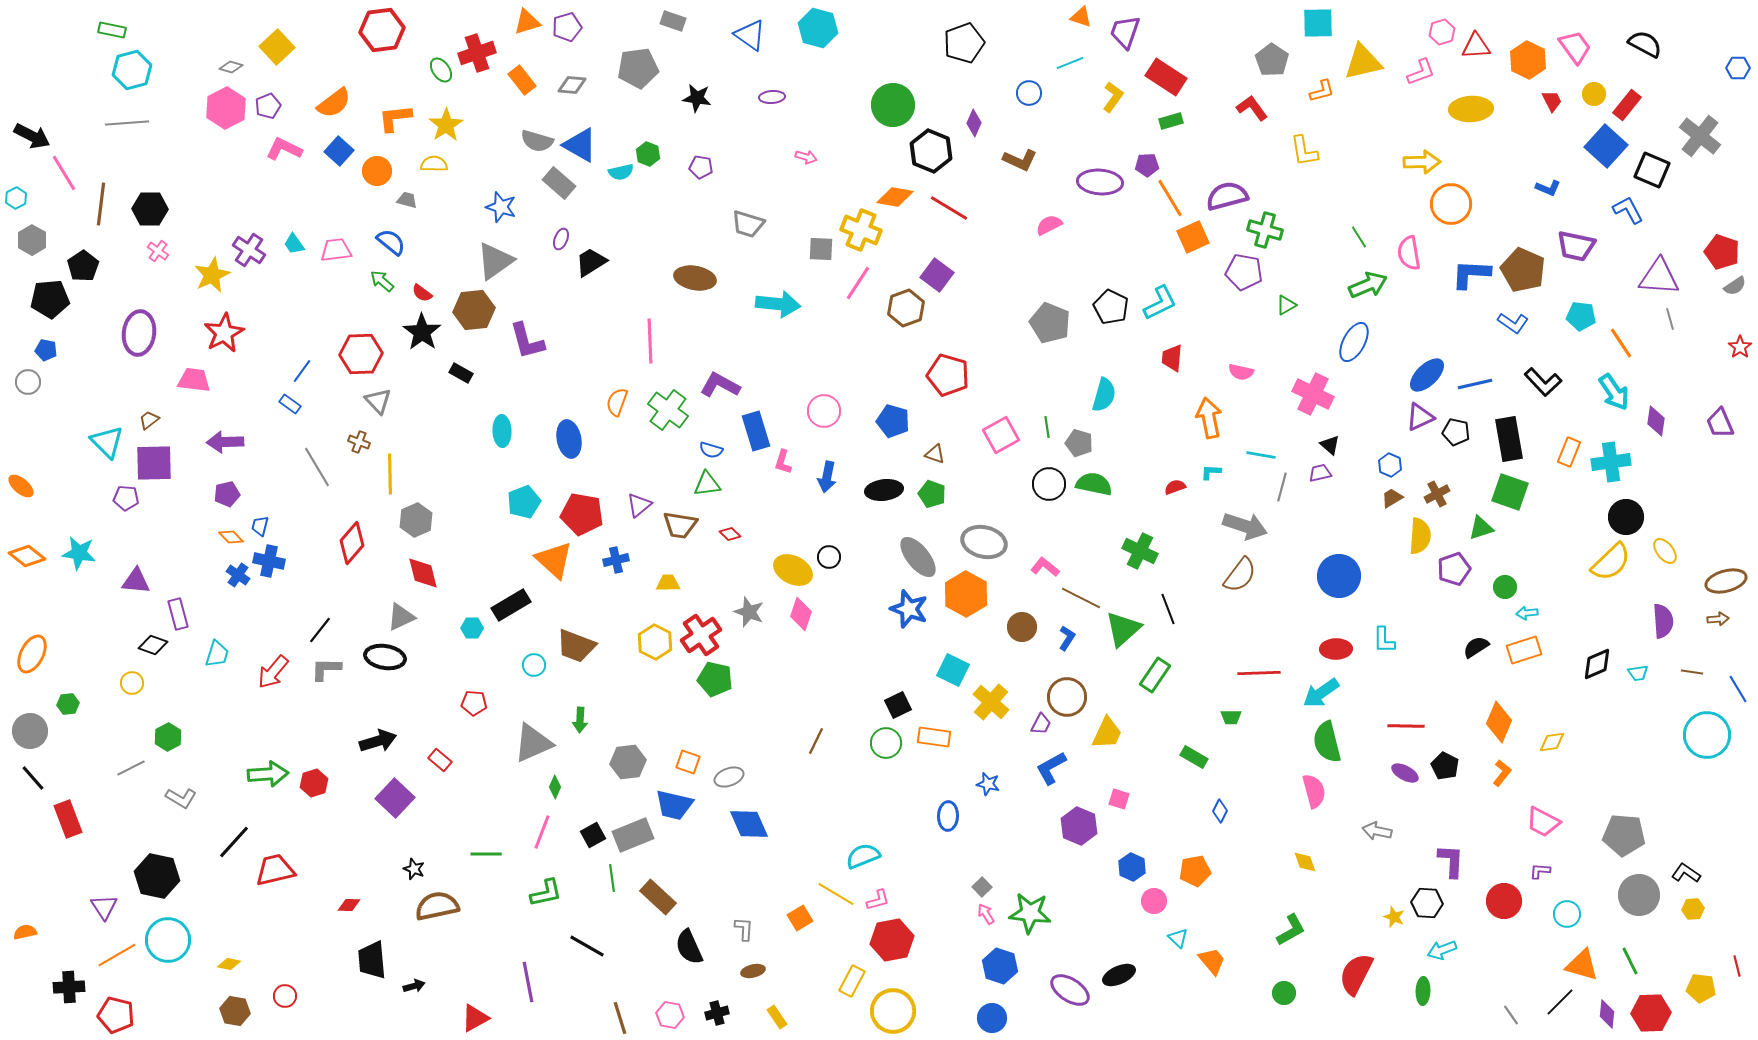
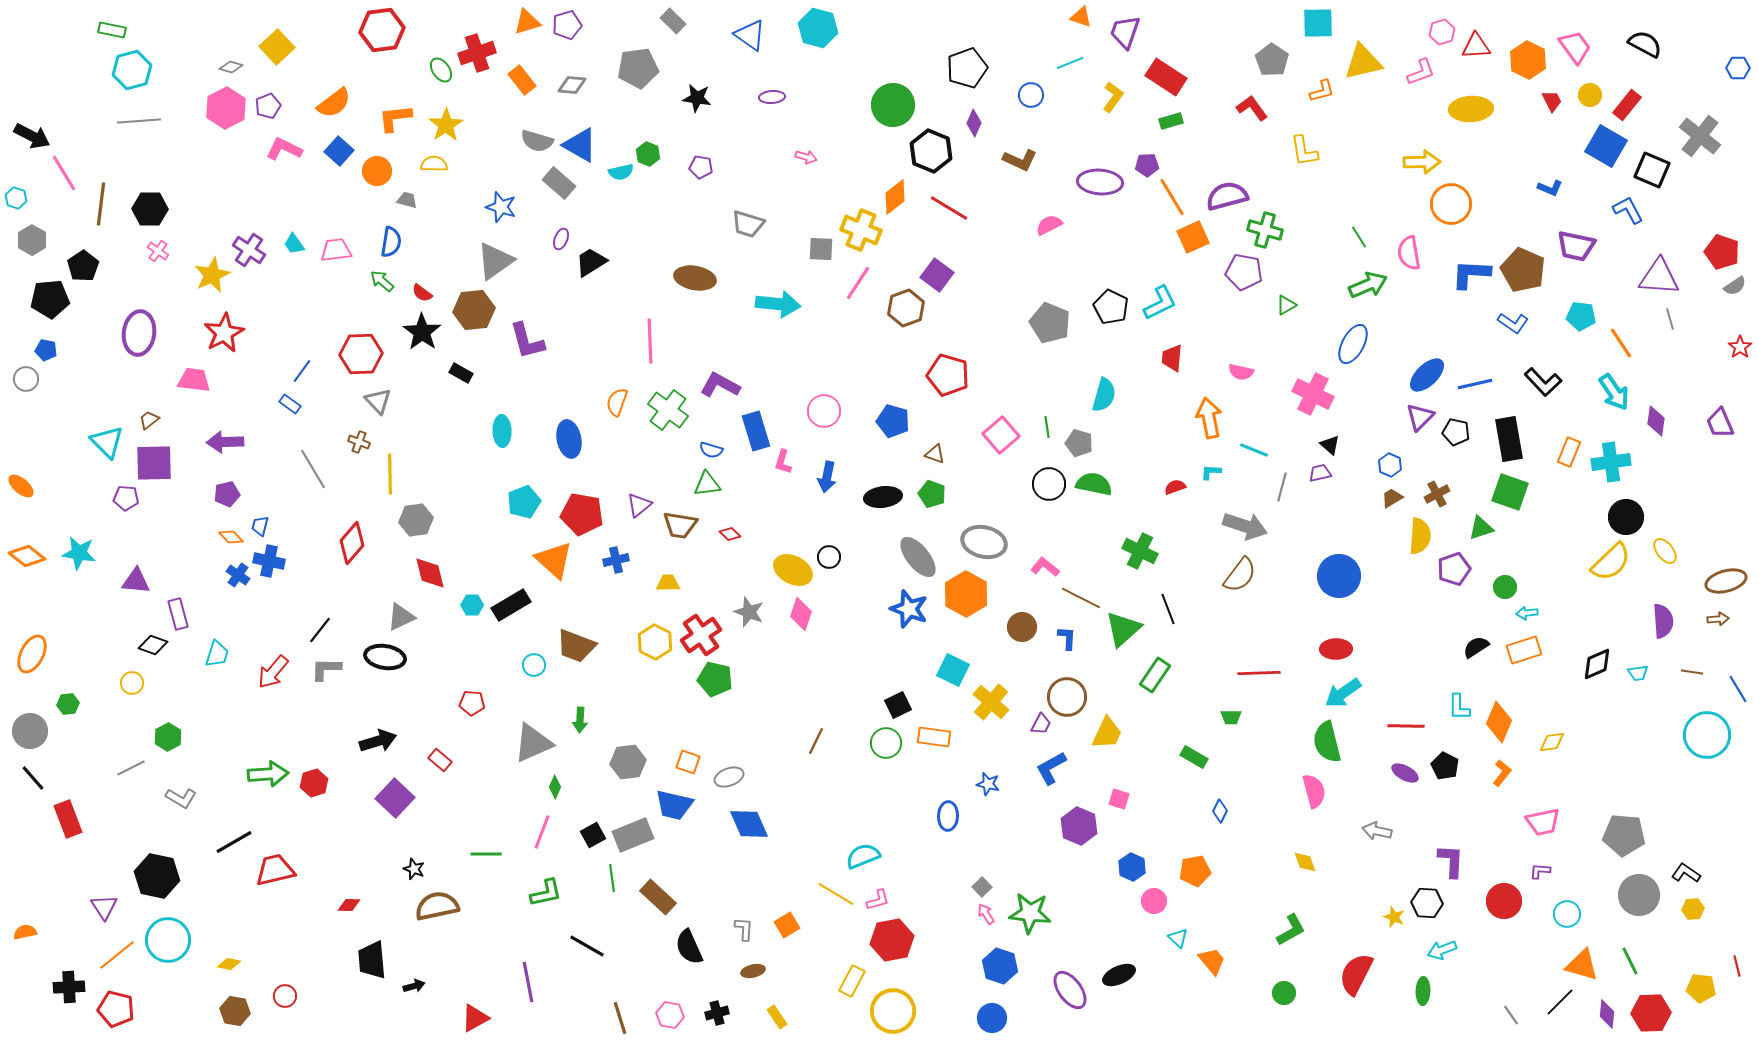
gray rectangle at (673, 21): rotated 25 degrees clockwise
purple pentagon at (567, 27): moved 2 px up
black pentagon at (964, 43): moved 3 px right, 25 px down
blue circle at (1029, 93): moved 2 px right, 2 px down
yellow circle at (1594, 94): moved 4 px left, 1 px down
gray line at (127, 123): moved 12 px right, 2 px up
blue square at (1606, 146): rotated 12 degrees counterclockwise
blue L-shape at (1548, 188): moved 2 px right
orange diamond at (895, 197): rotated 48 degrees counterclockwise
cyan hexagon at (16, 198): rotated 15 degrees counterclockwise
orange line at (1170, 198): moved 2 px right, 1 px up
blue semicircle at (391, 242): rotated 60 degrees clockwise
blue ellipse at (1354, 342): moved 1 px left, 2 px down
gray circle at (28, 382): moved 2 px left, 3 px up
purple triangle at (1420, 417): rotated 20 degrees counterclockwise
pink square at (1001, 435): rotated 12 degrees counterclockwise
cyan line at (1261, 455): moved 7 px left, 5 px up; rotated 12 degrees clockwise
gray line at (317, 467): moved 4 px left, 2 px down
black ellipse at (884, 490): moved 1 px left, 7 px down
gray hexagon at (416, 520): rotated 16 degrees clockwise
red diamond at (423, 573): moved 7 px right
cyan hexagon at (472, 628): moved 23 px up
blue L-shape at (1067, 638): rotated 30 degrees counterclockwise
cyan L-shape at (1384, 640): moved 75 px right, 67 px down
cyan arrow at (1321, 693): moved 22 px right
red pentagon at (474, 703): moved 2 px left
pink trapezoid at (1543, 822): rotated 39 degrees counterclockwise
black line at (234, 842): rotated 18 degrees clockwise
orange square at (800, 918): moved 13 px left, 7 px down
orange line at (117, 955): rotated 9 degrees counterclockwise
purple ellipse at (1070, 990): rotated 21 degrees clockwise
red pentagon at (116, 1015): moved 6 px up
